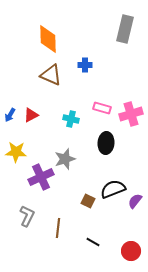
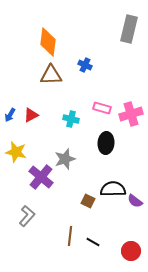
gray rectangle: moved 4 px right
orange diamond: moved 3 px down; rotated 8 degrees clockwise
blue cross: rotated 24 degrees clockwise
brown triangle: rotated 25 degrees counterclockwise
yellow star: rotated 10 degrees clockwise
purple cross: rotated 25 degrees counterclockwise
black semicircle: rotated 20 degrees clockwise
purple semicircle: rotated 91 degrees counterclockwise
gray L-shape: rotated 15 degrees clockwise
brown line: moved 12 px right, 8 px down
